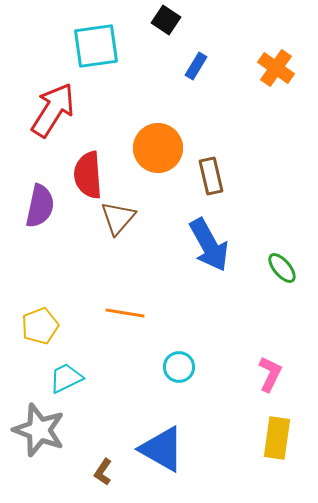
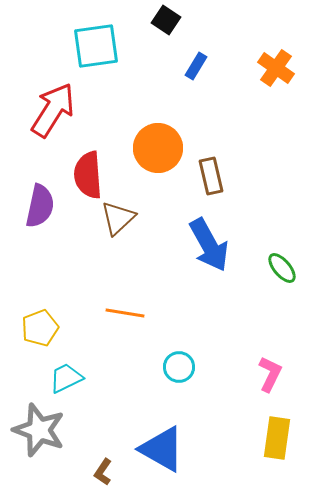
brown triangle: rotated 6 degrees clockwise
yellow pentagon: moved 2 px down
